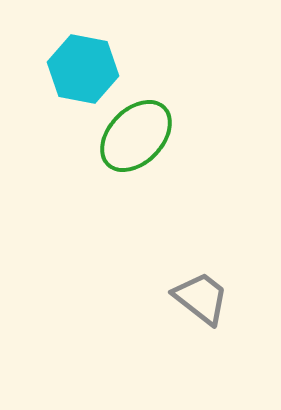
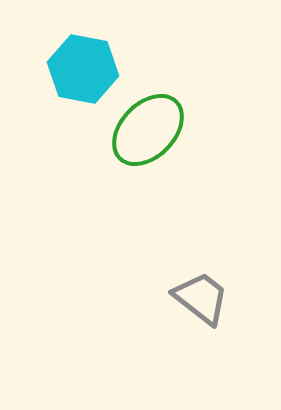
green ellipse: moved 12 px right, 6 px up
